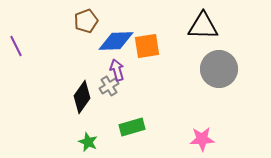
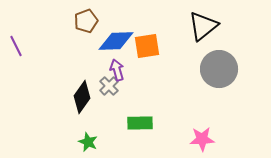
black triangle: rotated 40 degrees counterclockwise
gray cross: rotated 12 degrees counterclockwise
green rectangle: moved 8 px right, 4 px up; rotated 15 degrees clockwise
